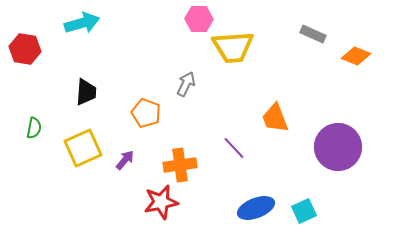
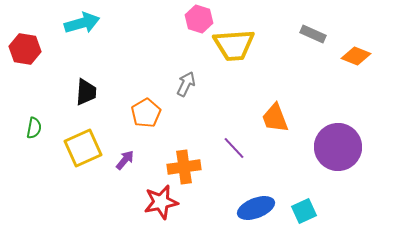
pink hexagon: rotated 16 degrees clockwise
yellow trapezoid: moved 1 px right, 2 px up
orange pentagon: rotated 20 degrees clockwise
orange cross: moved 4 px right, 2 px down
